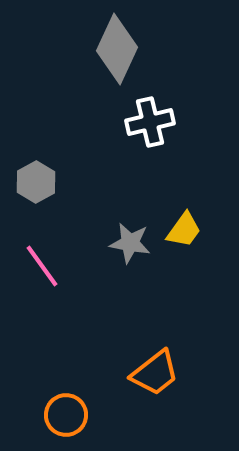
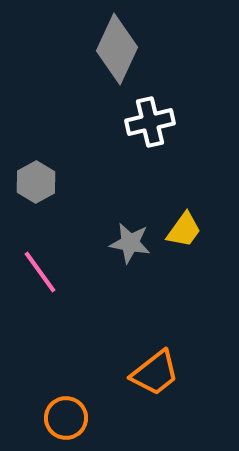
pink line: moved 2 px left, 6 px down
orange circle: moved 3 px down
